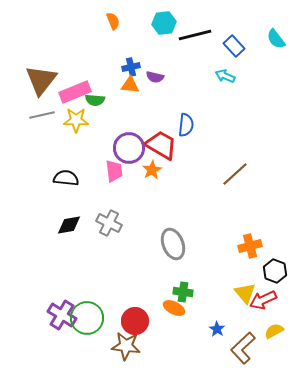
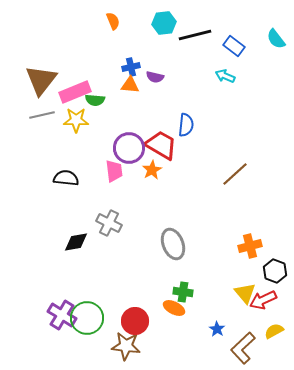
blue rectangle: rotated 10 degrees counterclockwise
black diamond: moved 7 px right, 17 px down
